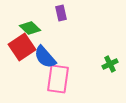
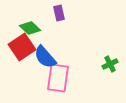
purple rectangle: moved 2 px left
pink rectangle: moved 1 px up
